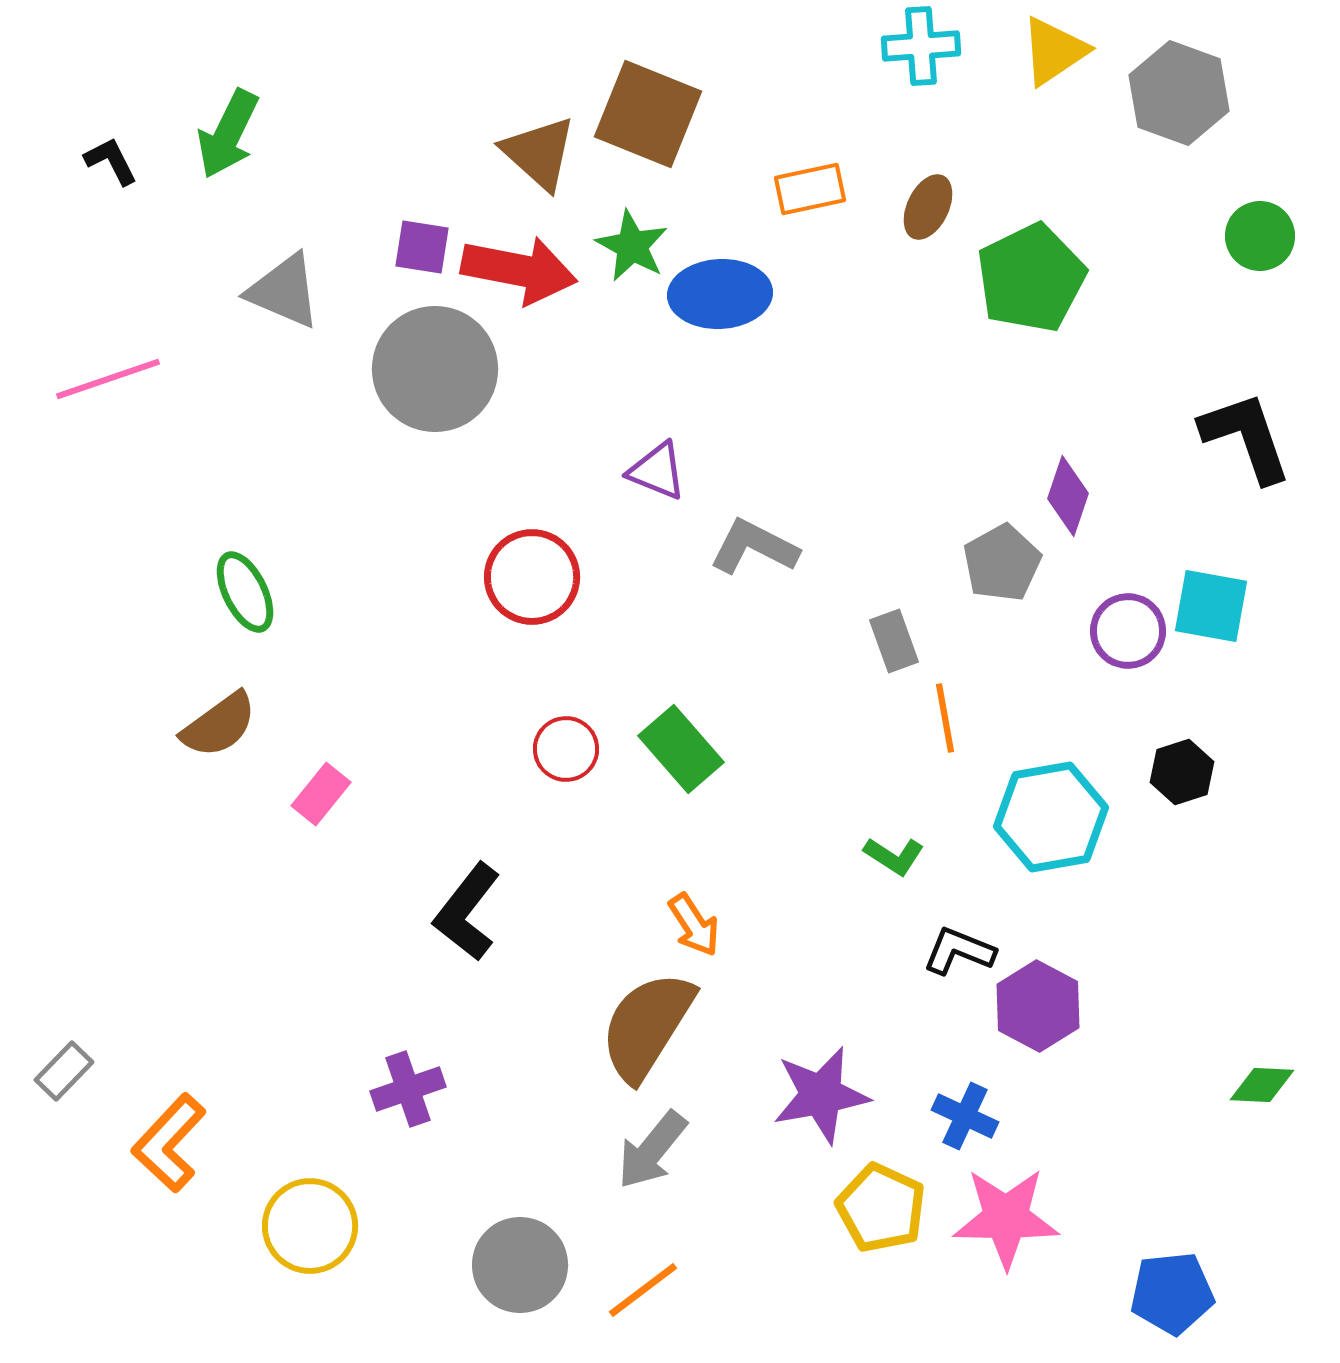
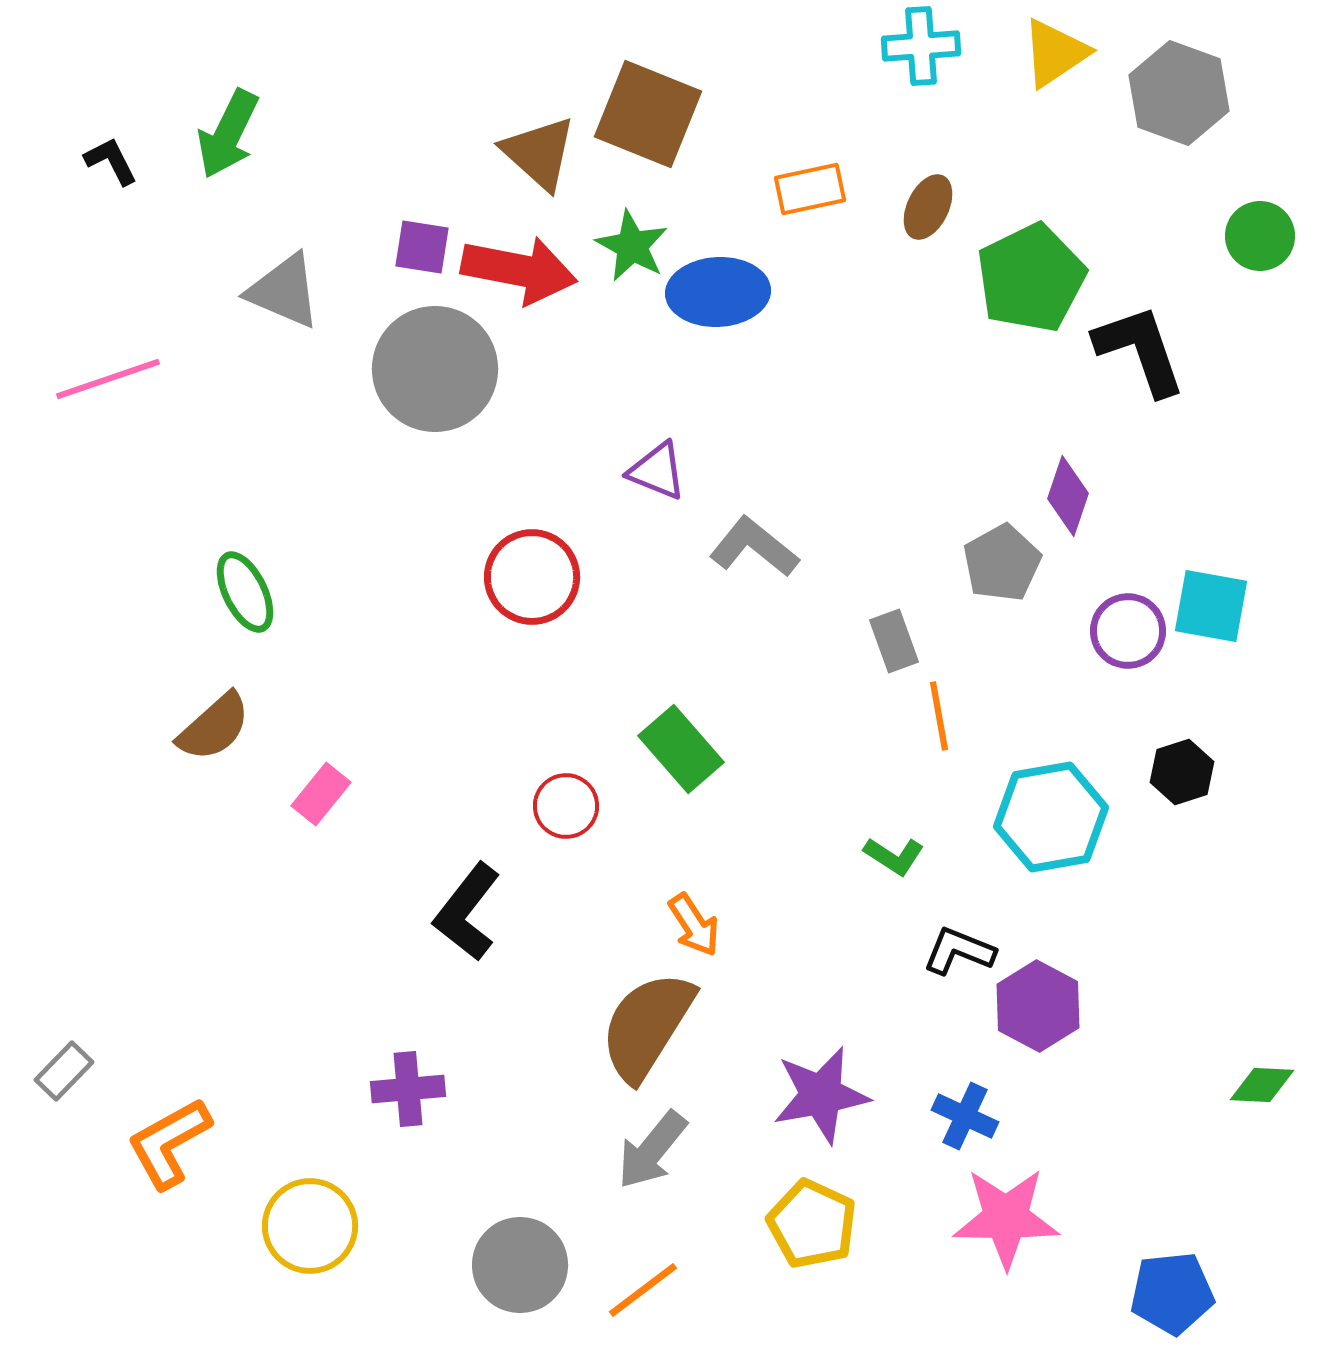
yellow triangle at (1054, 51): moved 1 px right, 2 px down
blue ellipse at (720, 294): moved 2 px left, 2 px up
black L-shape at (1246, 437): moved 106 px left, 87 px up
gray L-shape at (754, 547): rotated 12 degrees clockwise
orange line at (945, 718): moved 6 px left, 2 px up
brown semicircle at (219, 725): moved 5 px left, 2 px down; rotated 6 degrees counterclockwise
red circle at (566, 749): moved 57 px down
purple cross at (408, 1089): rotated 14 degrees clockwise
orange L-shape at (169, 1143): rotated 18 degrees clockwise
yellow pentagon at (881, 1208): moved 69 px left, 16 px down
